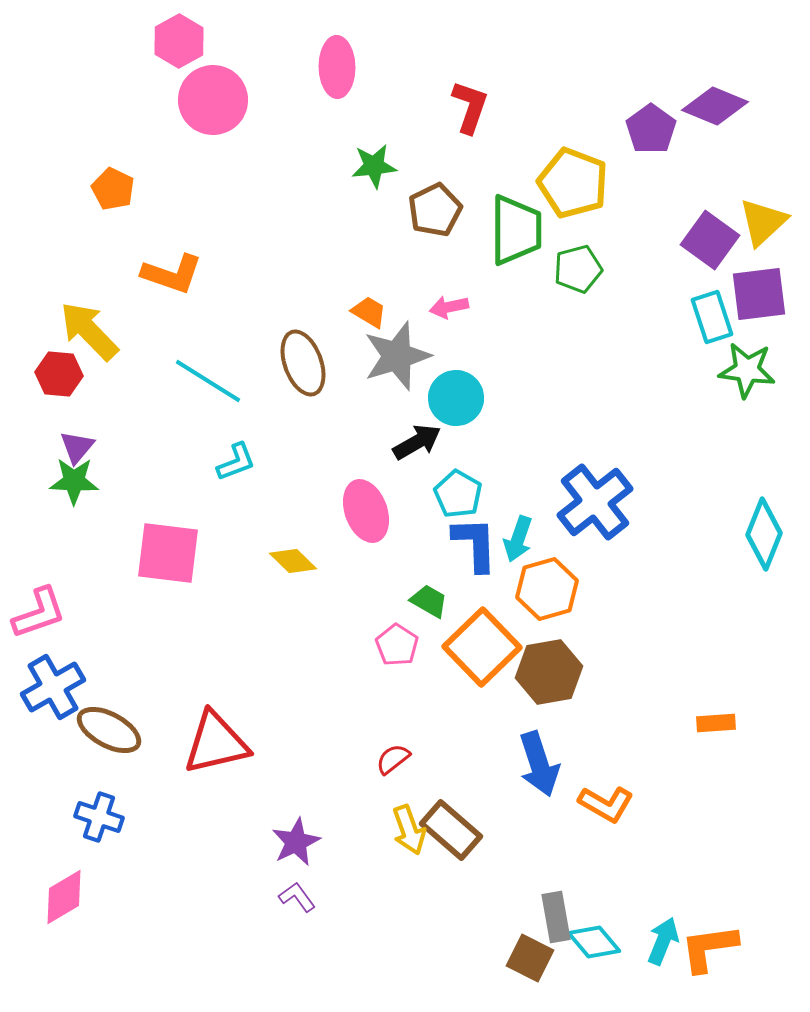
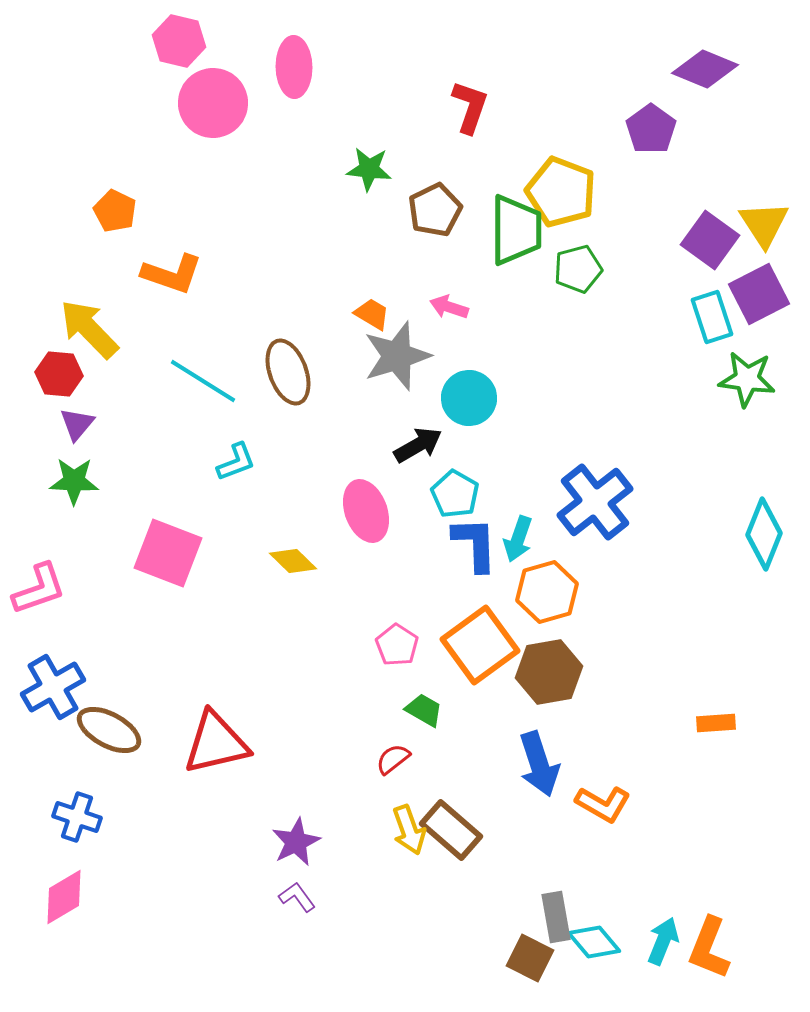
pink hexagon at (179, 41): rotated 18 degrees counterclockwise
pink ellipse at (337, 67): moved 43 px left
pink circle at (213, 100): moved 3 px down
purple diamond at (715, 106): moved 10 px left, 37 px up
green star at (374, 166): moved 5 px left, 3 px down; rotated 12 degrees clockwise
yellow pentagon at (573, 183): moved 12 px left, 9 px down
orange pentagon at (113, 189): moved 2 px right, 22 px down
yellow triangle at (763, 222): moved 1 px right, 2 px down; rotated 20 degrees counterclockwise
purple square at (759, 294): rotated 20 degrees counterclockwise
pink arrow at (449, 307): rotated 30 degrees clockwise
orange trapezoid at (369, 312): moved 3 px right, 2 px down
yellow arrow at (89, 331): moved 2 px up
brown ellipse at (303, 363): moved 15 px left, 9 px down
green star at (747, 370): moved 9 px down
cyan line at (208, 381): moved 5 px left
cyan circle at (456, 398): moved 13 px right
black arrow at (417, 442): moved 1 px right, 3 px down
purple triangle at (77, 447): moved 23 px up
cyan pentagon at (458, 494): moved 3 px left
pink square at (168, 553): rotated 14 degrees clockwise
orange hexagon at (547, 589): moved 3 px down
green trapezoid at (429, 601): moved 5 px left, 109 px down
pink L-shape at (39, 613): moved 24 px up
orange square at (482, 647): moved 2 px left, 2 px up; rotated 8 degrees clockwise
orange L-shape at (606, 804): moved 3 px left
blue cross at (99, 817): moved 22 px left
orange L-shape at (709, 948): rotated 60 degrees counterclockwise
